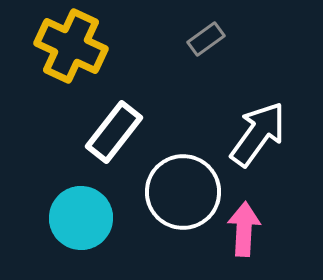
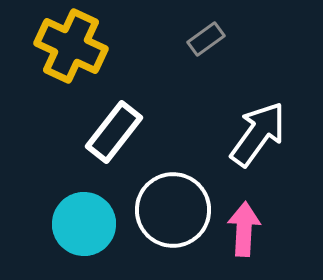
white circle: moved 10 px left, 18 px down
cyan circle: moved 3 px right, 6 px down
